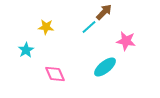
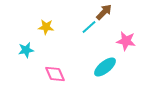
cyan star: rotated 21 degrees clockwise
